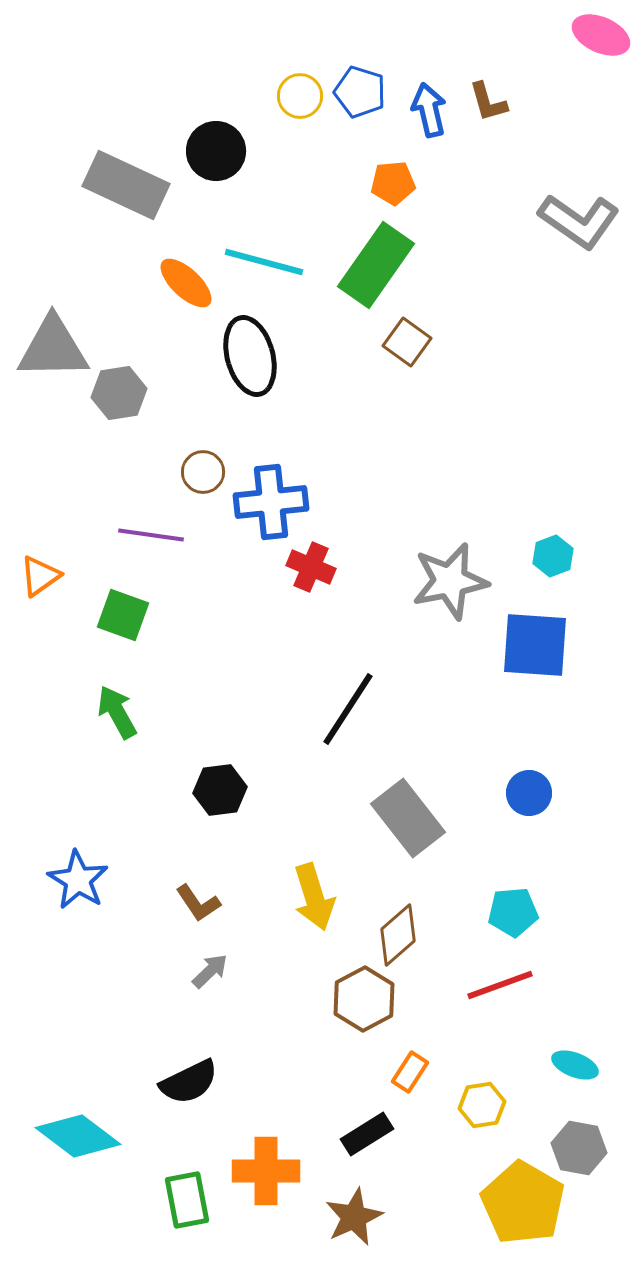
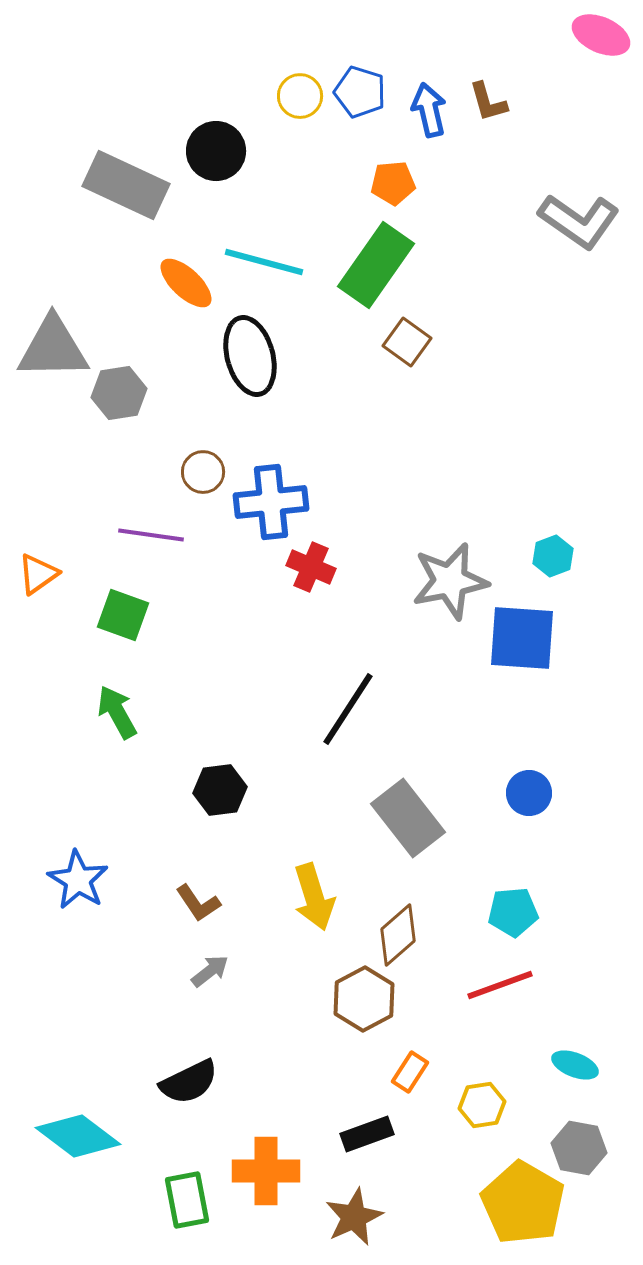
orange triangle at (40, 576): moved 2 px left, 2 px up
blue square at (535, 645): moved 13 px left, 7 px up
gray arrow at (210, 971): rotated 6 degrees clockwise
black rectangle at (367, 1134): rotated 12 degrees clockwise
